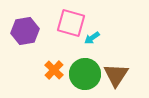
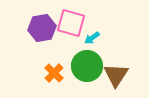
purple hexagon: moved 17 px right, 3 px up
orange cross: moved 3 px down
green circle: moved 2 px right, 8 px up
